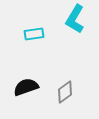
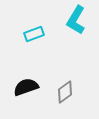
cyan L-shape: moved 1 px right, 1 px down
cyan rectangle: rotated 12 degrees counterclockwise
